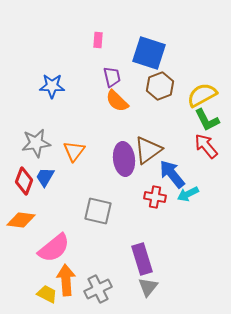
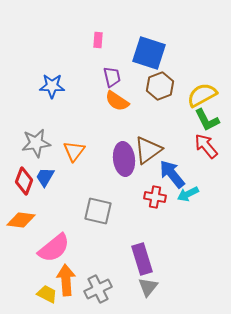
orange semicircle: rotated 10 degrees counterclockwise
